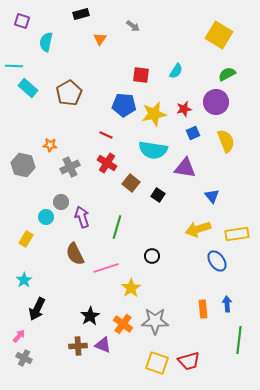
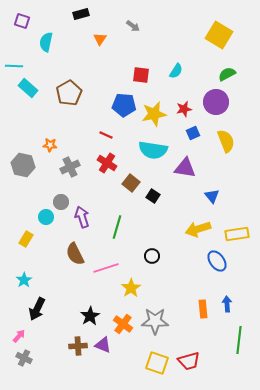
black square at (158, 195): moved 5 px left, 1 px down
